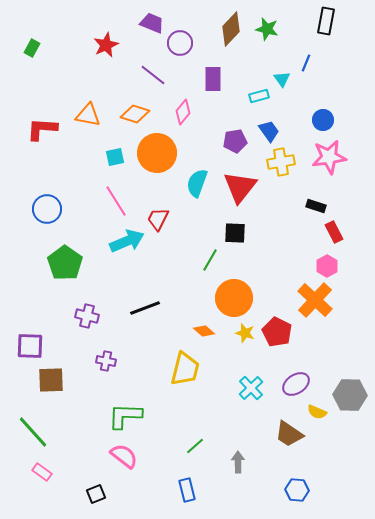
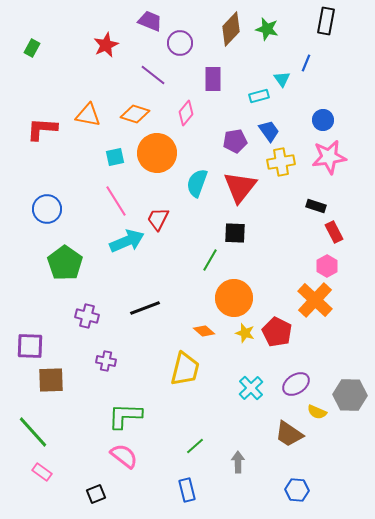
purple trapezoid at (152, 23): moved 2 px left, 2 px up
pink diamond at (183, 112): moved 3 px right, 1 px down
